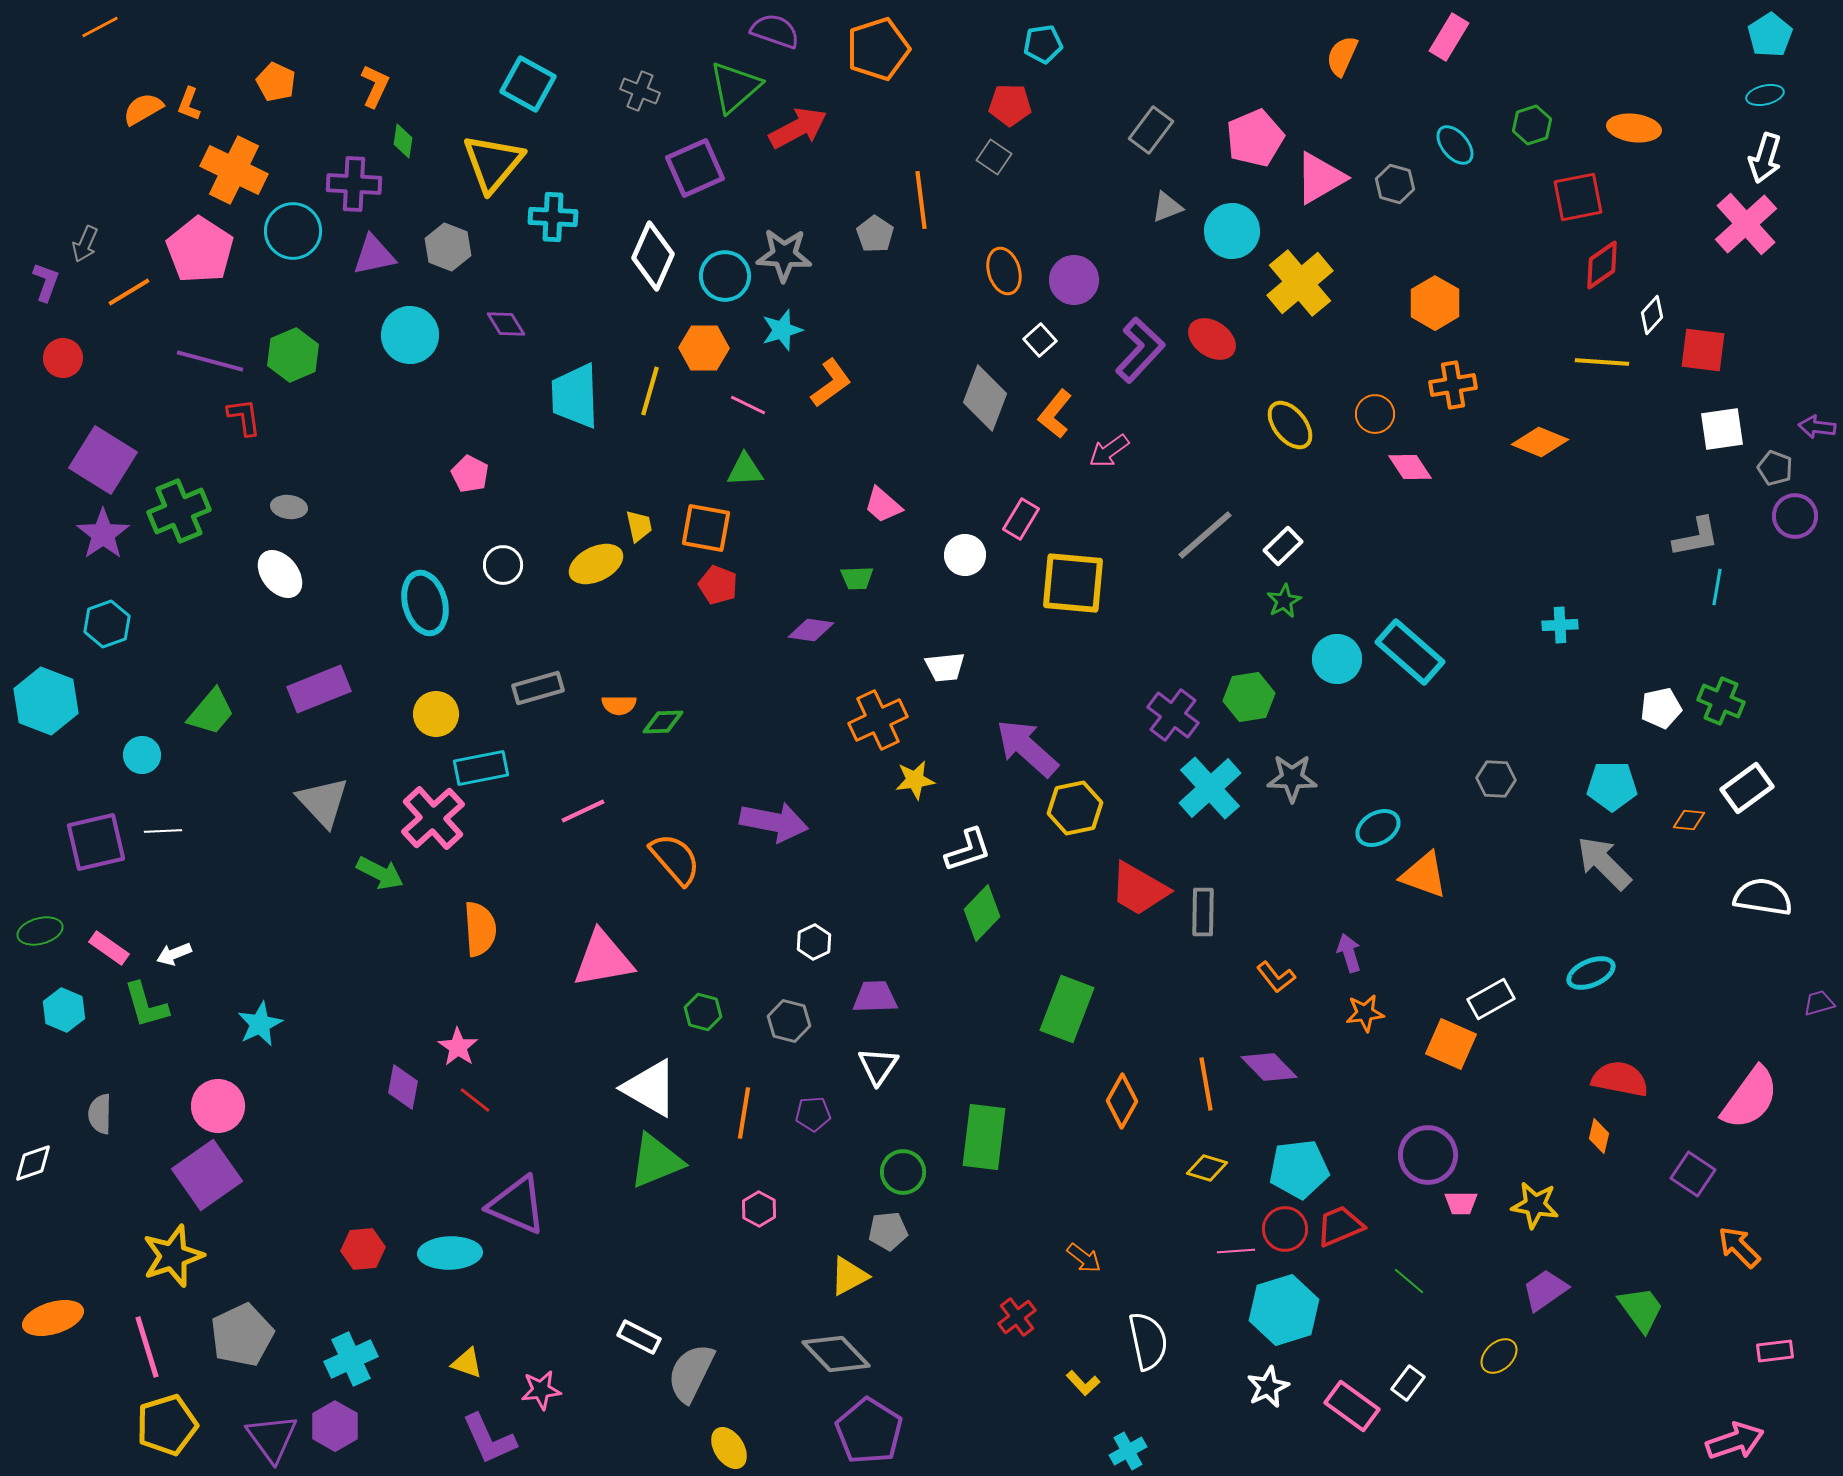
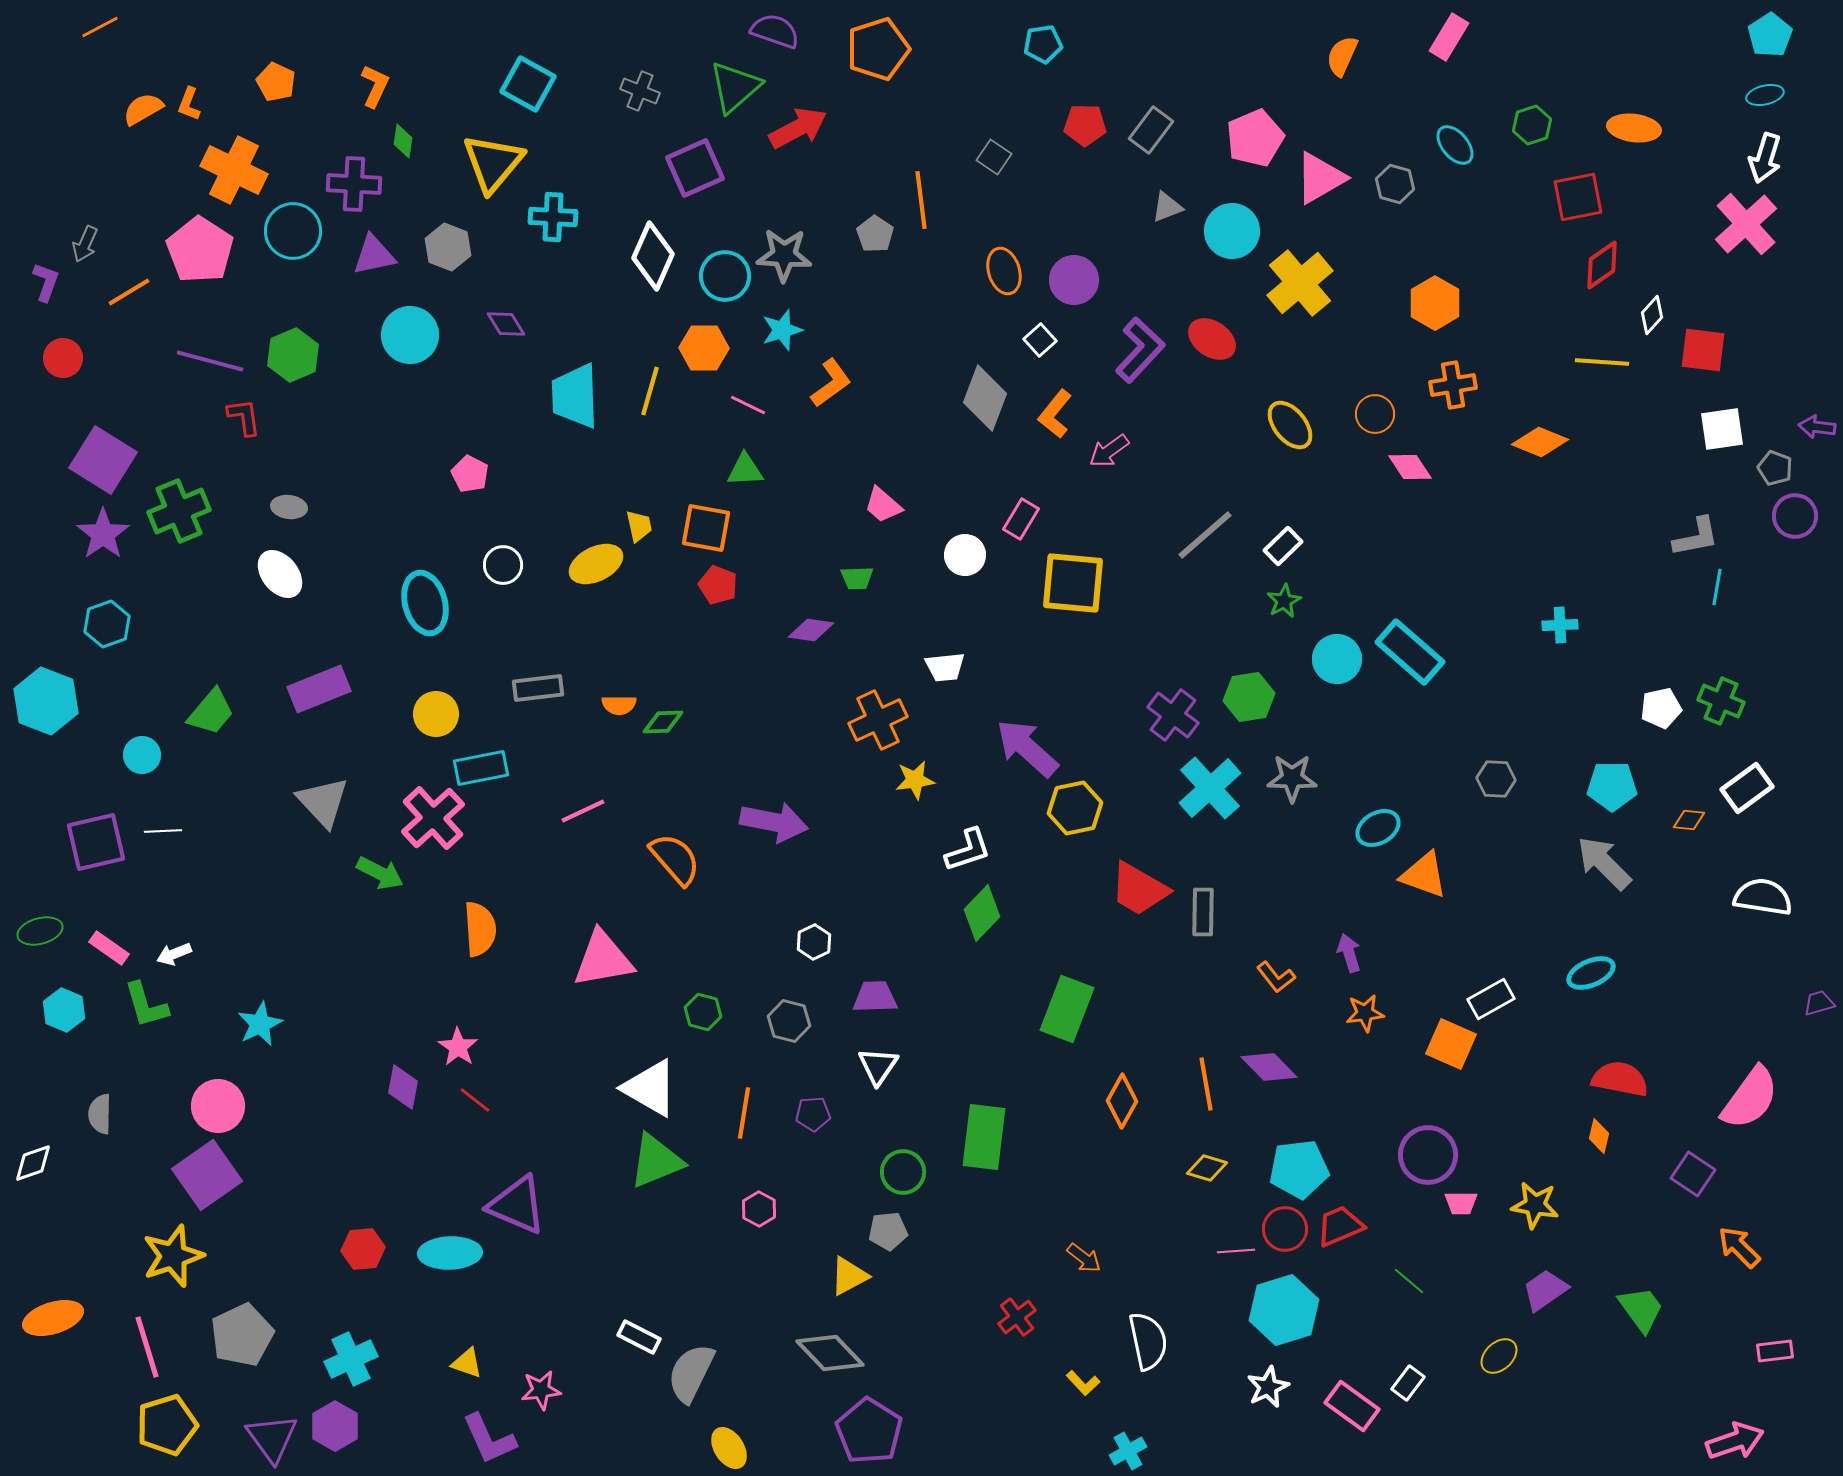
red pentagon at (1010, 105): moved 75 px right, 20 px down
gray rectangle at (538, 688): rotated 9 degrees clockwise
gray diamond at (836, 1354): moved 6 px left, 1 px up
